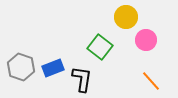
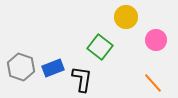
pink circle: moved 10 px right
orange line: moved 2 px right, 2 px down
